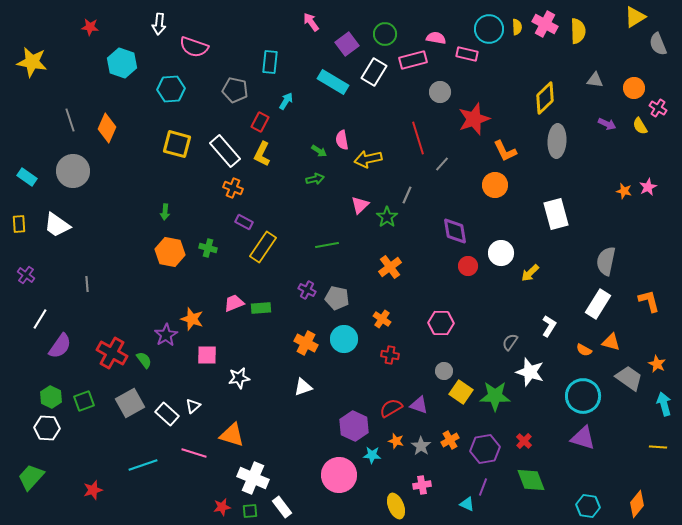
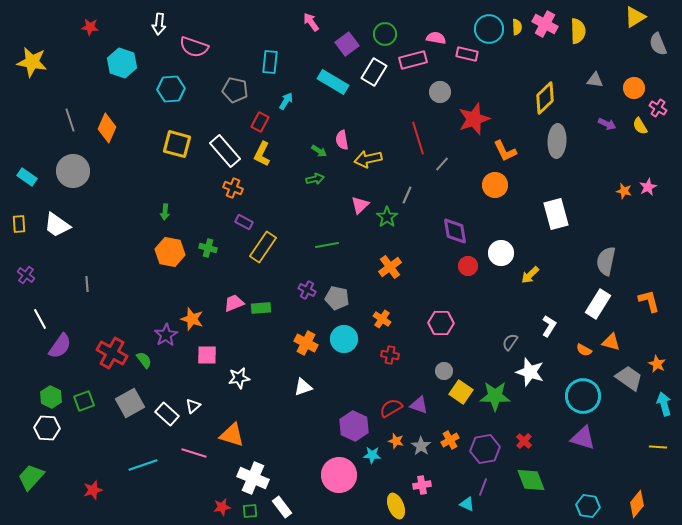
yellow arrow at (530, 273): moved 2 px down
white line at (40, 319): rotated 60 degrees counterclockwise
